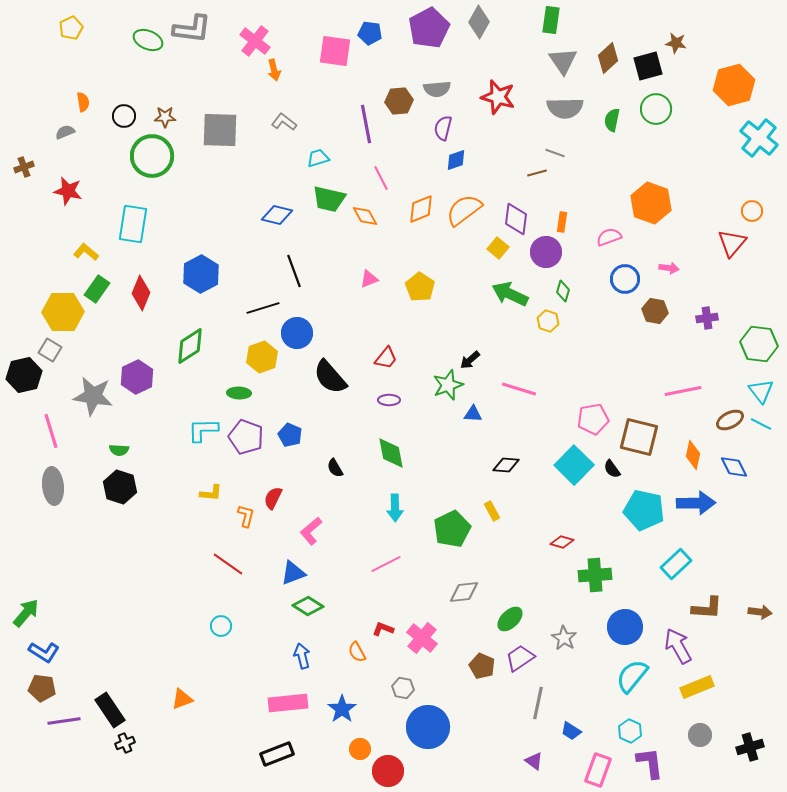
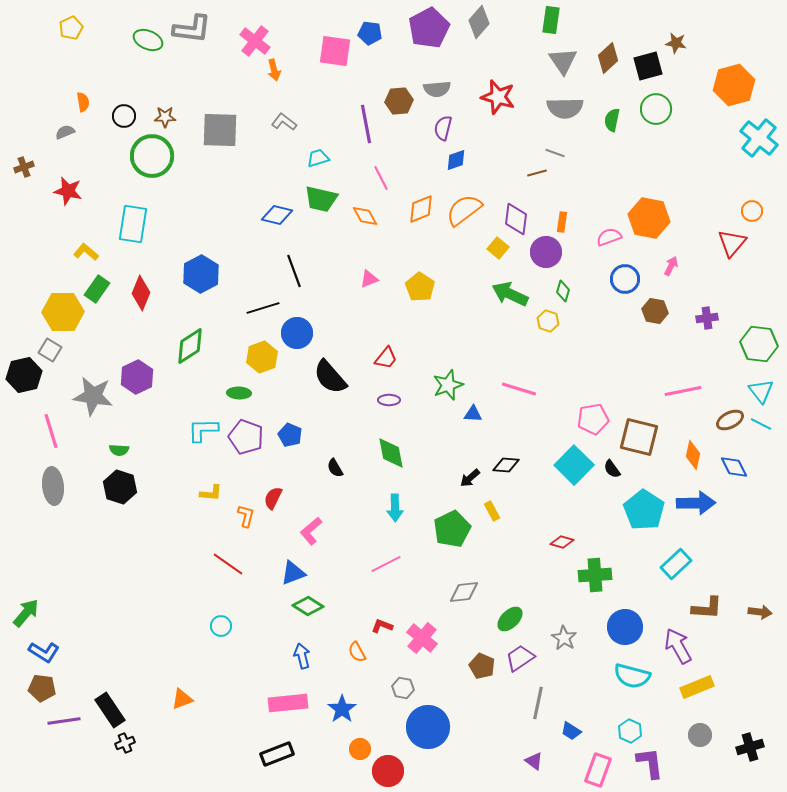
gray diamond at (479, 22): rotated 12 degrees clockwise
green trapezoid at (329, 199): moved 8 px left
orange hexagon at (651, 203): moved 2 px left, 15 px down; rotated 9 degrees counterclockwise
pink arrow at (669, 268): moved 2 px right, 2 px up; rotated 72 degrees counterclockwise
black arrow at (470, 360): moved 118 px down
cyan pentagon at (644, 510): rotated 21 degrees clockwise
red L-shape at (383, 629): moved 1 px left, 3 px up
cyan semicircle at (632, 676): rotated 114 degrees counterclockwise
